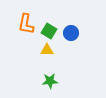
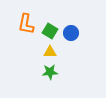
green square: moved 1 px right
yellow triangle: moved 3 px right, 2 px down
green star: moved 9 px up
